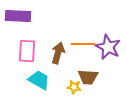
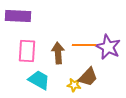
orange line: moved 1 px right, 1 px down
brown arrow: rotated 20 degrees counterclockwise
brown trapezoid: rotated 50 degrees counterclockwise
yellow star: moved 2 px up
